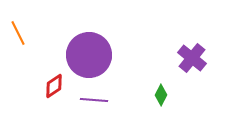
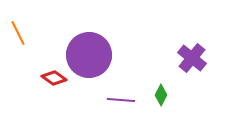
red diamond: moved 8 px up; rotated 70 degrees clockwise
purple line: moved 27 px right
